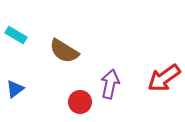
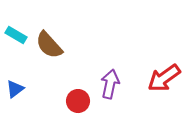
brown semicircle: moved 15 px left, 6 px up; rotated 16 degrees clockwise
red circle: moved 2 px left, 1 px up
